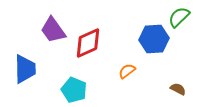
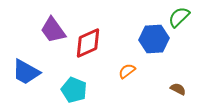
blue trapezoid: moved 1 px right, 3 px down; rotated 120 degrees clockwise
